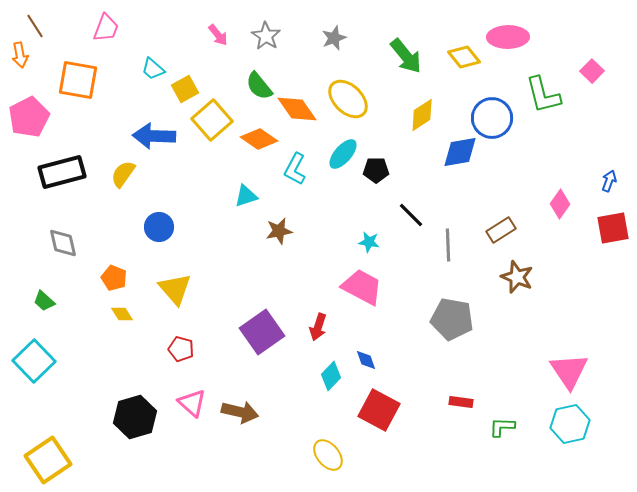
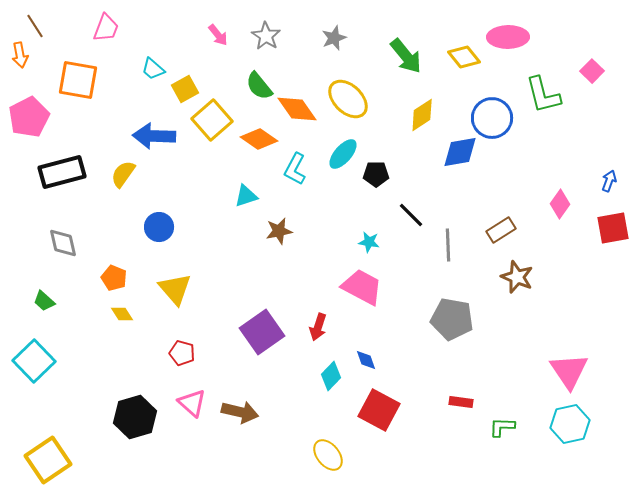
black pentagon at (376, 170): moved 4 px down
red pentagon at (181, 349): moved 1 px right, 4 px down
